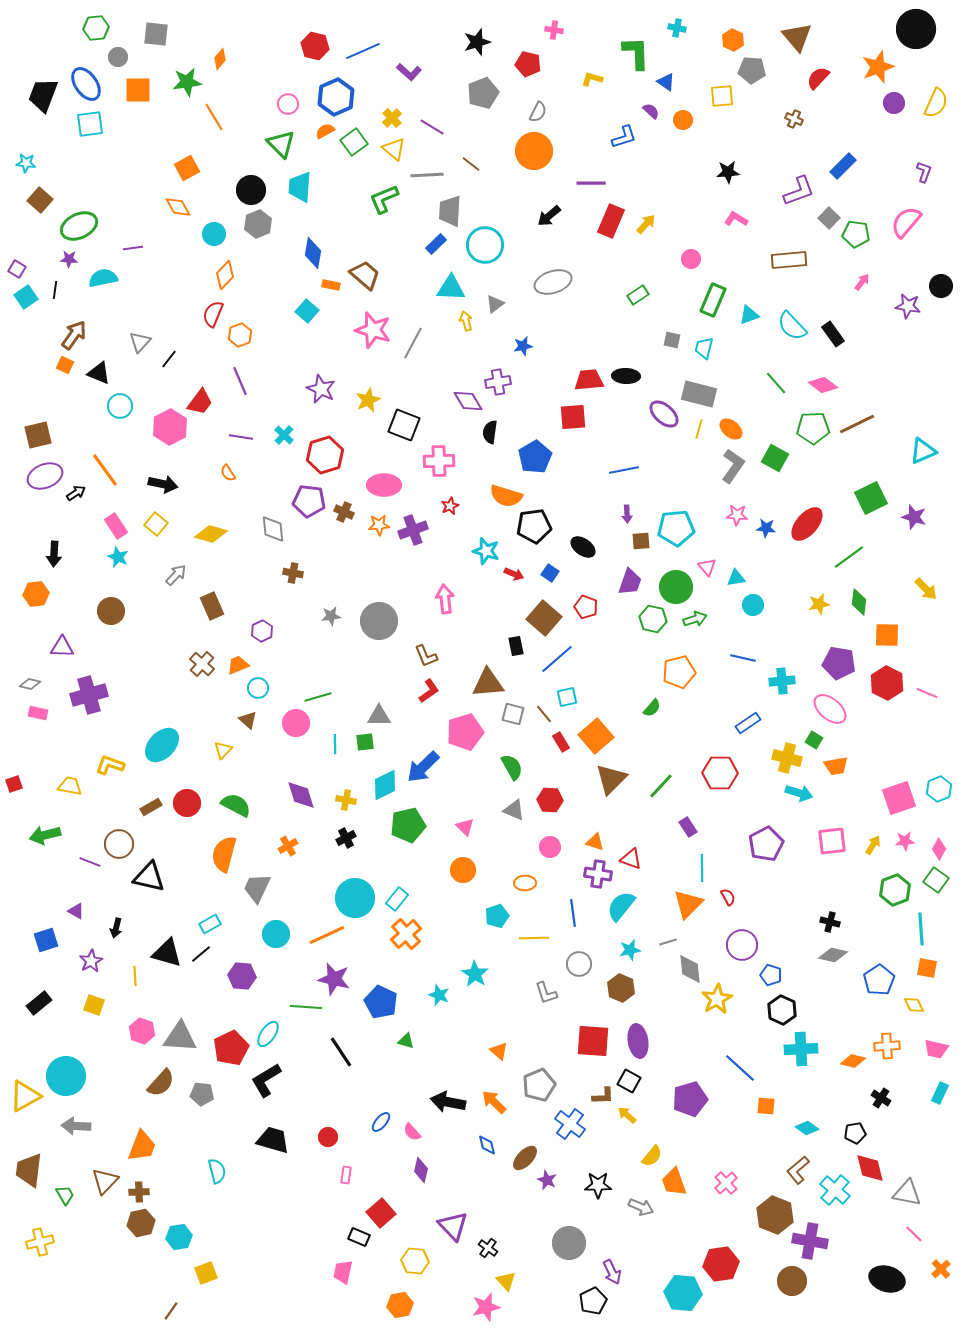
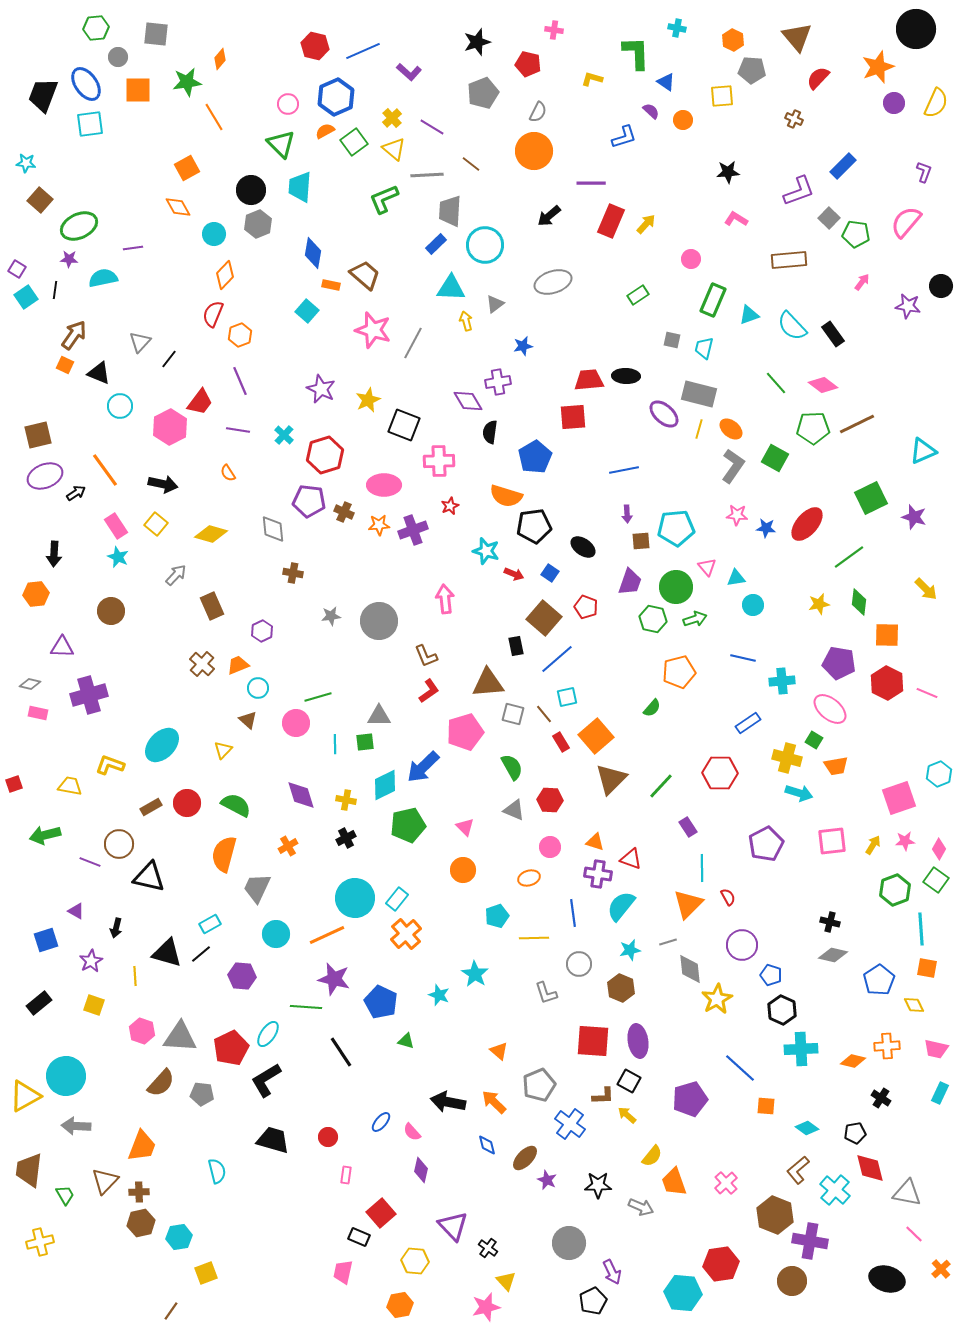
purple line at (241, 437): moved 3 px left, 7 px up
cyan hexagon at (939, 789): moved 15 px up
orange ellipse at (525, 883): moved 4 px right, 5 px up; rotated 15 degrees counterclockwise
